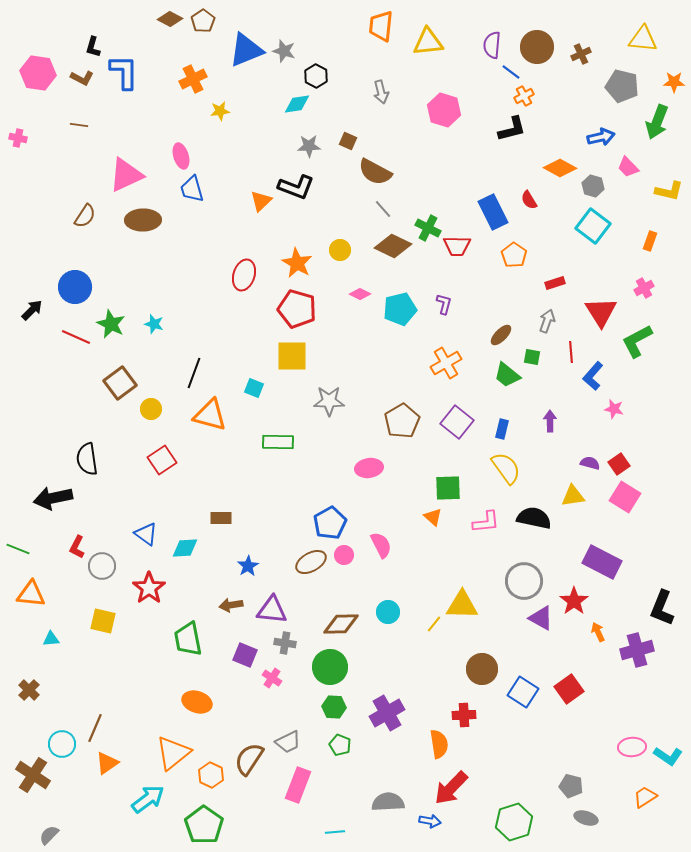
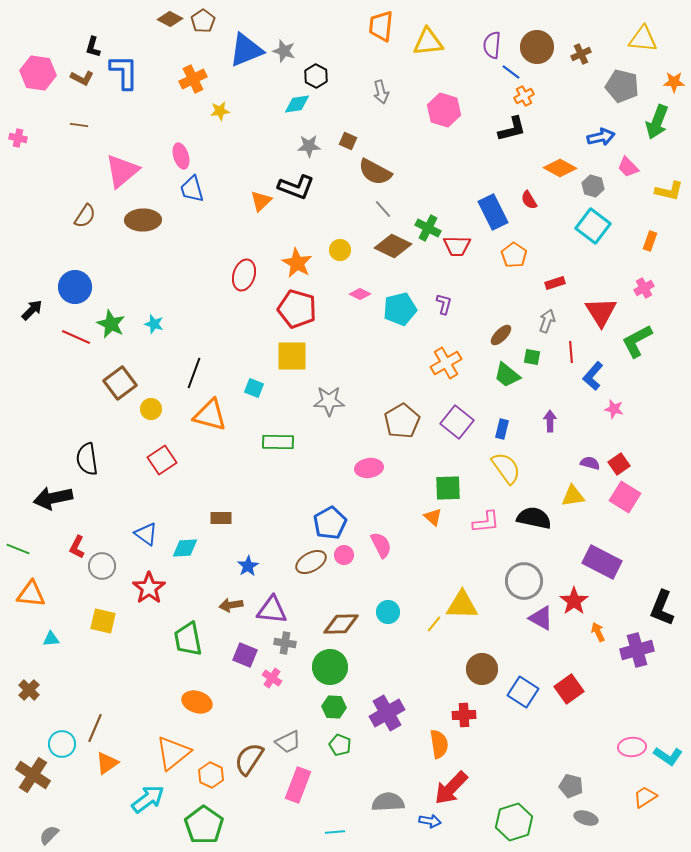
pink triangle at (126, 175): moved 4 px left, 4 px up; rotated 15 degrees counterclockwise
